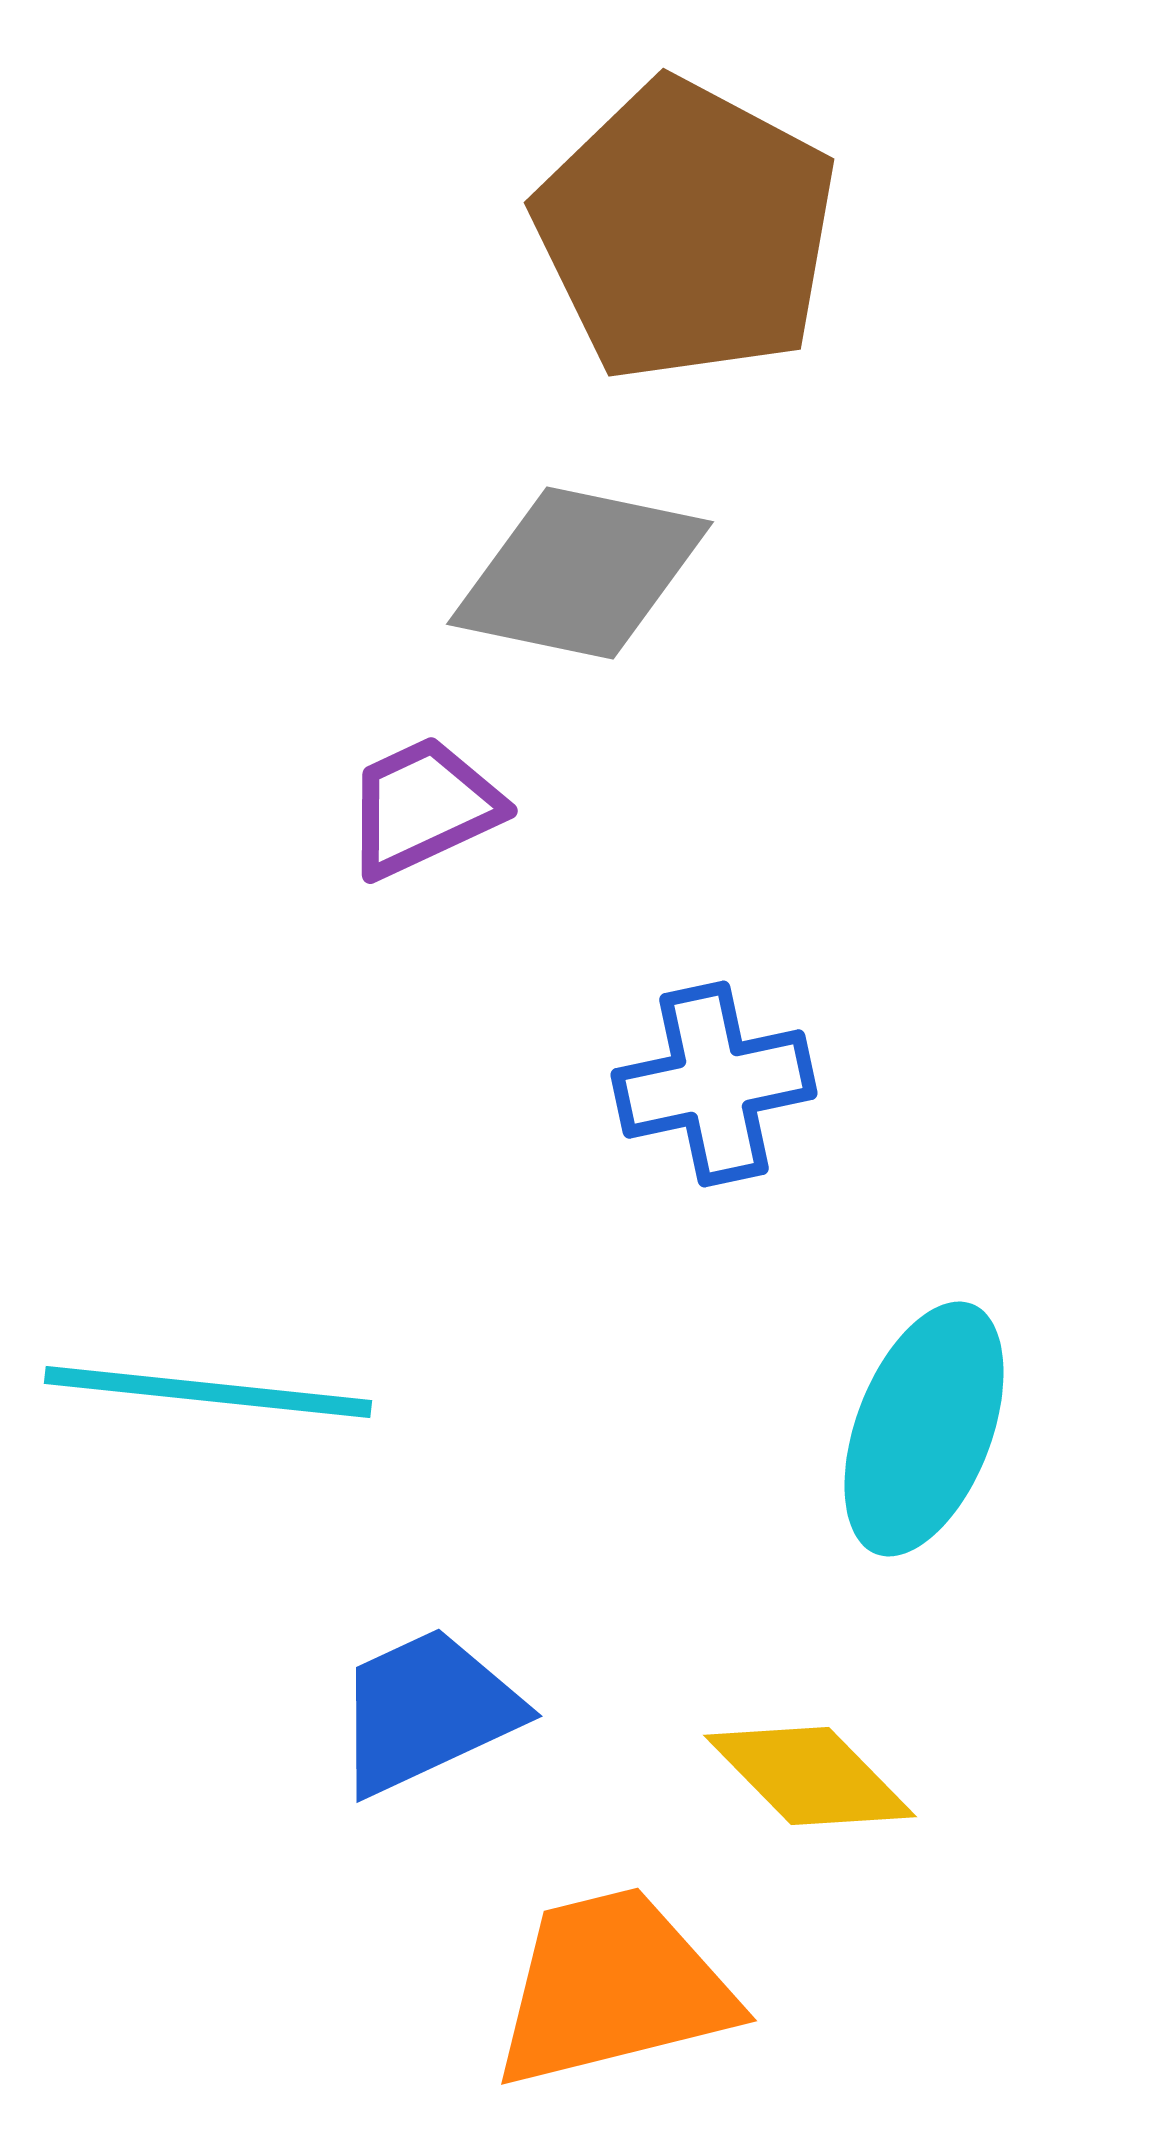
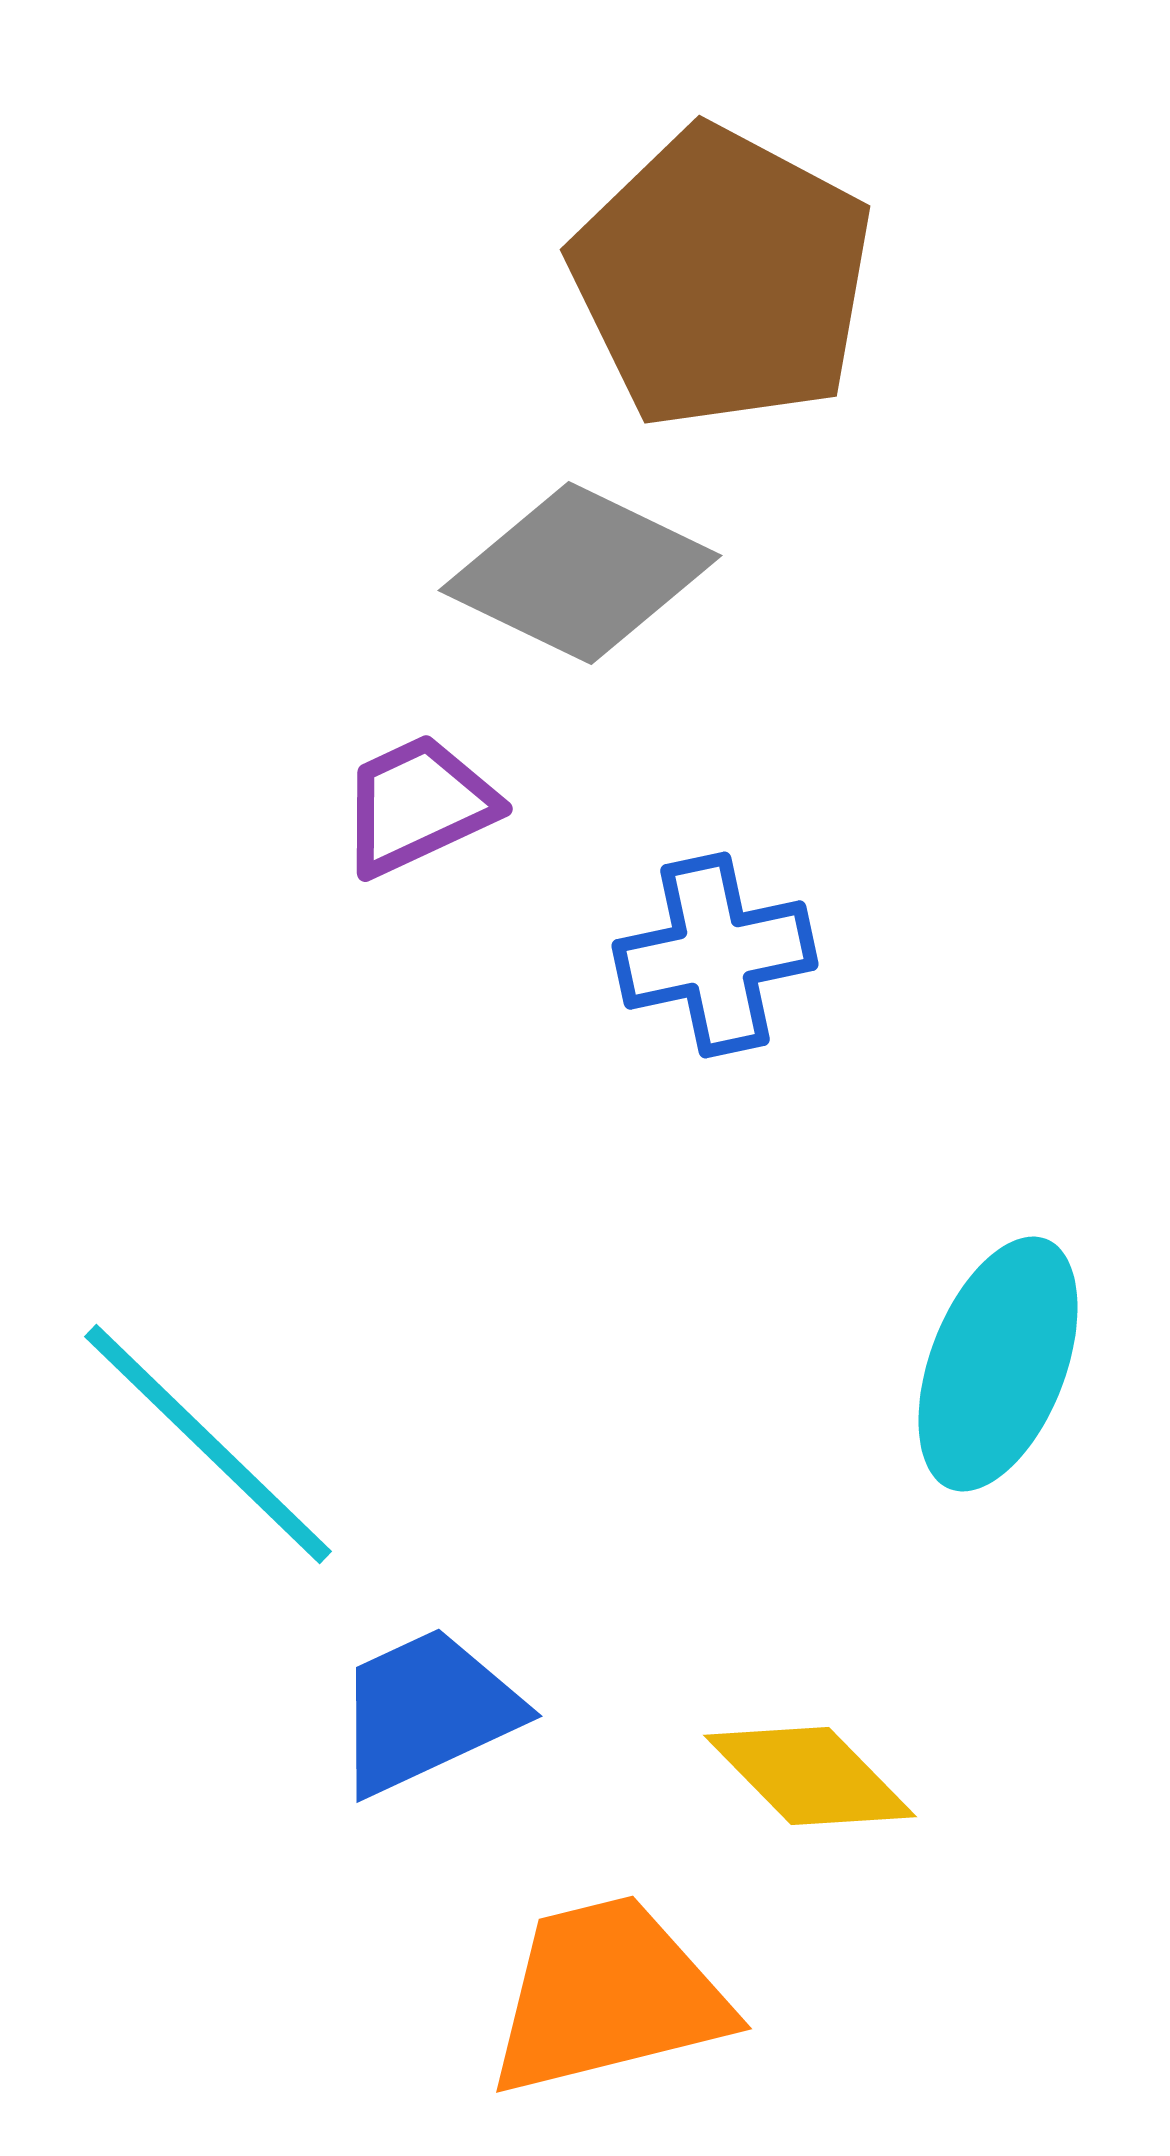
brown pentagon: moved 36 px right, 47 px down
gray diamond: rotated 14 degrees clockwise
purple trapezoid: moved 5 px left, 2 px up
blue cross: moved 1 px right, 129 px up
cyan line: moved 52 px down; rotated 38 degrees clockwise
cyan ellipse: moved 74 px right, 65 px up
orange trapezoid: moved 5 px left, 8 px down
